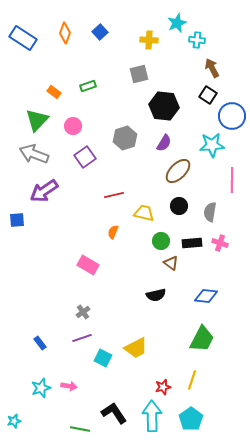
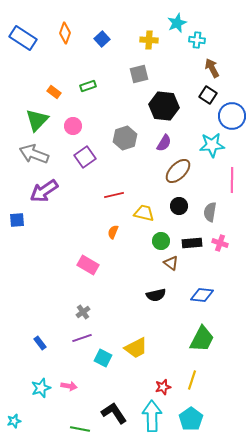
blue square at (100, 32): moved 2 px right, 7 px down
blue diamond at (206, 296): moved 4 px left, 1 px up
